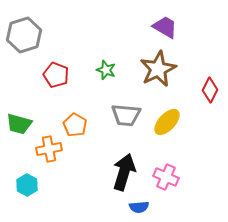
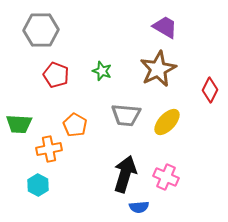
gray hexagon: moved 17 px right, 5 px up; rotated 16 degrees clockwise
green star: moved 4 px left, 1 px down
green trapezoid: rotated 12 degrees counterclockwise
black arrow: moved 1 px right, 2 px down
cyan hexagon: moved 11 px right
